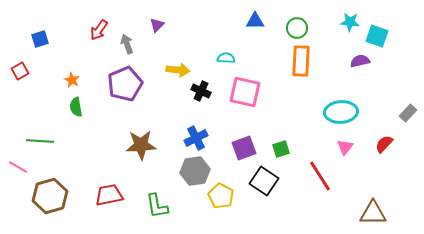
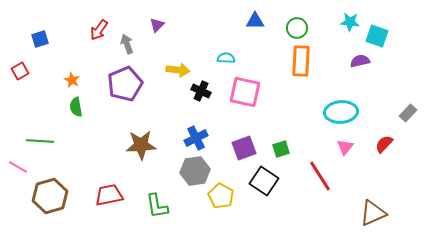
brown triangle: rotated 24 degrees counterclockwise
